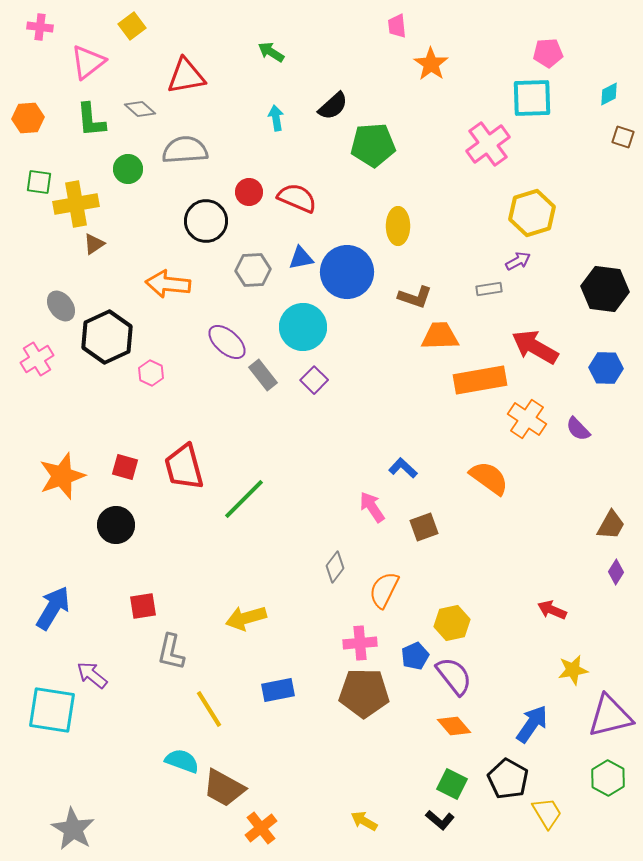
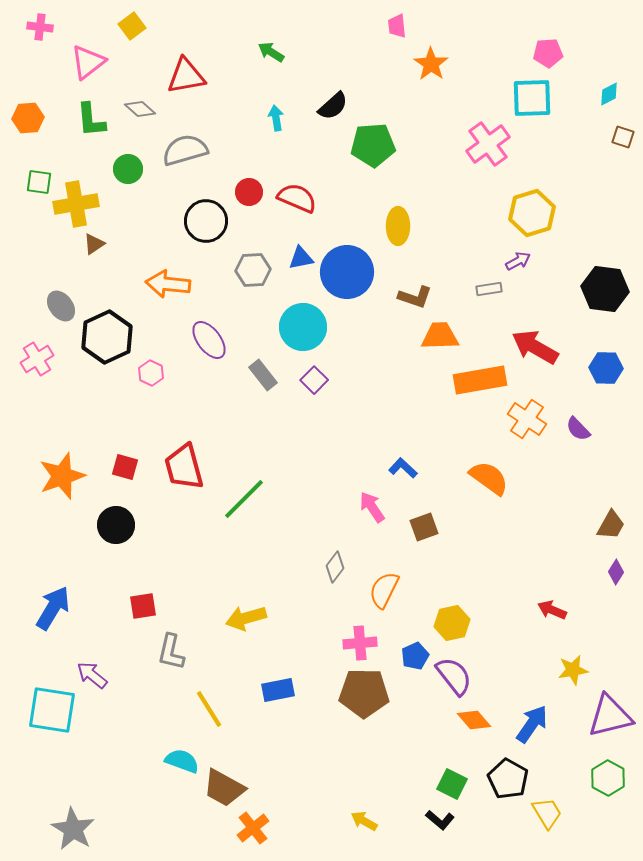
gray semicircle at (185, 150): rotated 12 degrees counterclockwise
purple ellipse at (227, 342): moved 18 px left, 2 px up; rotated 12 degrees clockwise
orange diamond at (454, 726): moved 20 px right, 6 px up
orange cross at (261, 828): moved 8 px left
